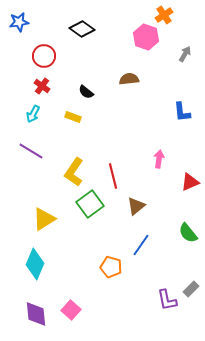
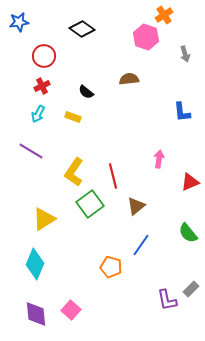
gray arrow: rotated 133 degrees clockwise
red cross: rotated 28 degrees clockwise
cyan arrow: moved 5 px right
